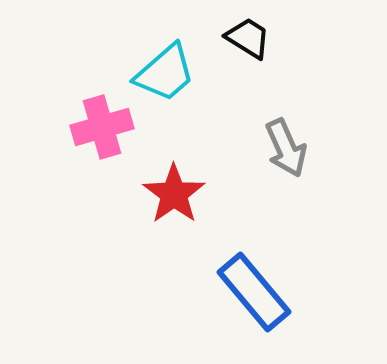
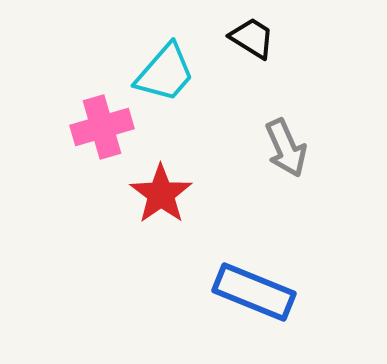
black trapezoid: moved 4 px right
cyan trapezoid: rotated 8 degrees counterclockwise
red star: moved 13 px left
blue rectangle: rotated 28 degrees counterclockwise
